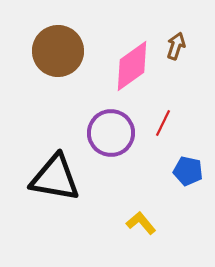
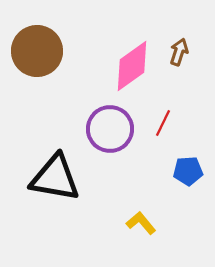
brown arrow: moved 3 px right, 6 px down
brown circle: moved 21 px left
purple circle: moved 1 px left, 4 px up
blue pentagon: rotated 16 degrees counterclockwise
